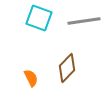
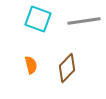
cyan square: moved 1 px left, 1 px down
orange semicircle: moved 13 px up; rotated 12 degrees clockwise
